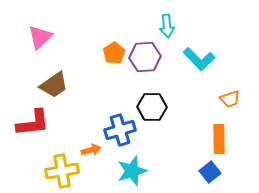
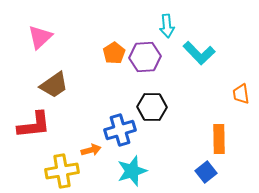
cyan L-shape: moved 6 px up
orange trapezoid: moved 11 px right, 5 px up; rotated 100 degrees clockwise
red L-shape: moved 1 px right, 2 px down
blue square: moved 4 px left
